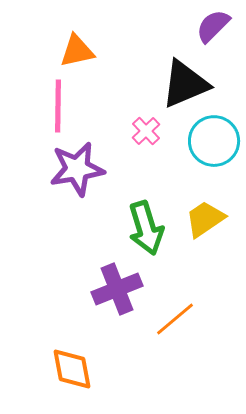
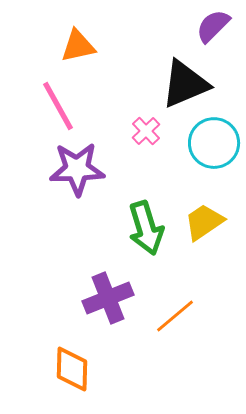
orange triangle: moved 1 px right, 5 px up
pink line: rotated 30 degrees counterclockwise
cyan circle: moved 2 px down
purple star: rotated 8 degrees clockwise
yellow trapezoid: moved 1 px left, 3 px down
purple cross: moved 9 px left, 9 px down
orange line: moved 3 px up
orange diamond: rotated 12 degrees clockwise
